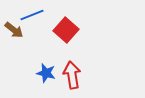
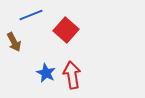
blue line: moved 1 px left
brown arrow: moved 12 px down; rotated 24 degrees clockwise
blue star: rotated 12 degrees clockwise
